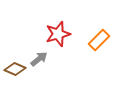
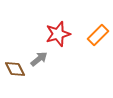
orange rectangle: moved 1 px left, 5 px up
brown diamond: rotated 40 degrees clockwise
